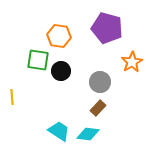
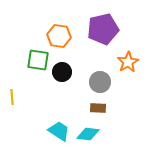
purple pentagon: moved 4 px left, 1 px down; rotated 28 degrees counterclockwise
orange star: moved 4 px left
black circle: moved 1 px right, 1 px down
brown rectangle: rotated 49 degrees clockwise
